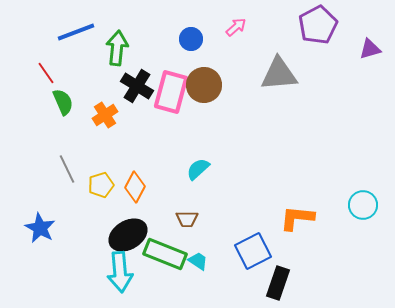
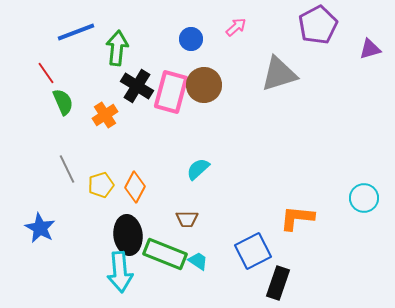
gray triangle: rotated 12 degrees counterclockwise
cyan circle: moved 1 px right, 7 px up
black ellipse: rotated 66 degrees counterclockwise
